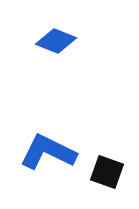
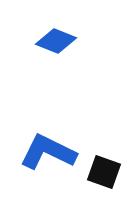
black square: moved 3 px left
